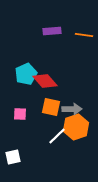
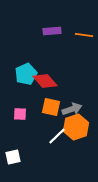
gray arrow: rotated 18 degrees counterclockwise
